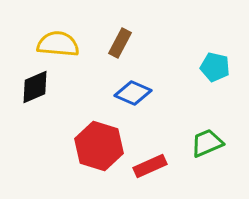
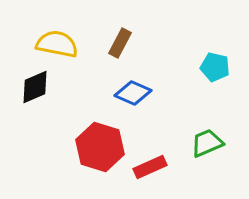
yellow semicircle: moved 1 px left; rotated 6 degrees clockwise
red hexagon: moved 1 px right, 1 px down
red rectangle: moved 1 px down
